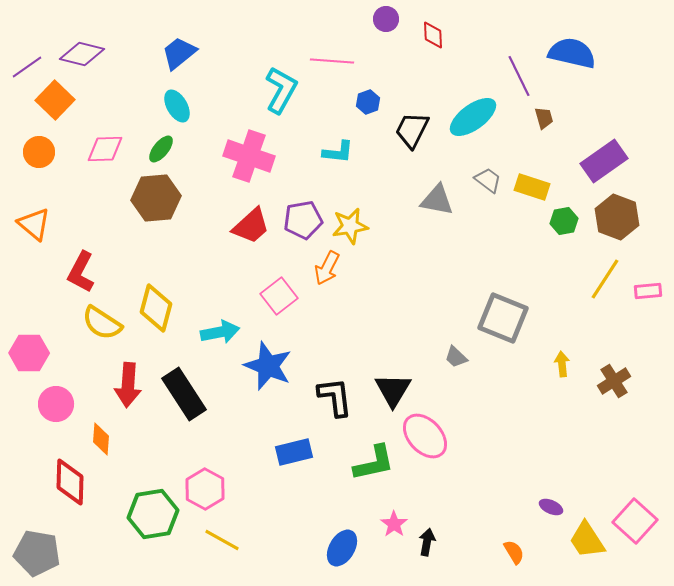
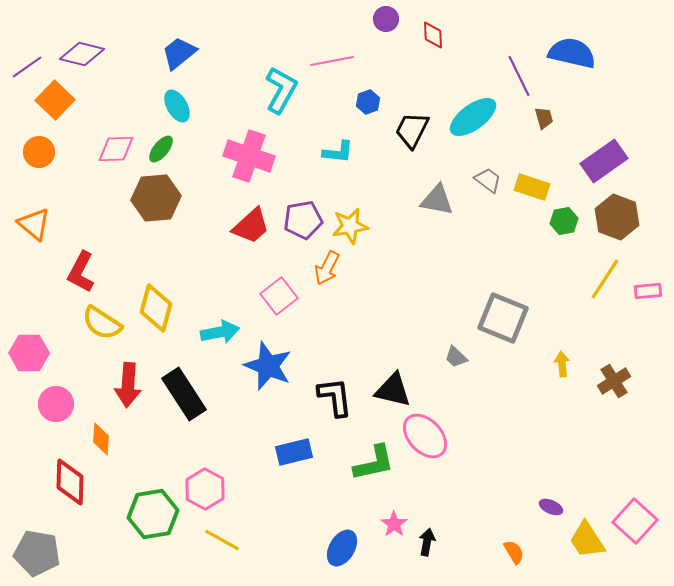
pink line at (332, 61): rotated 15 degrees counterclockwise
pink diamond at (105, 149): moved 11 px right
black triangle at (393, 390): rotated 48 degrees counterclockwise
